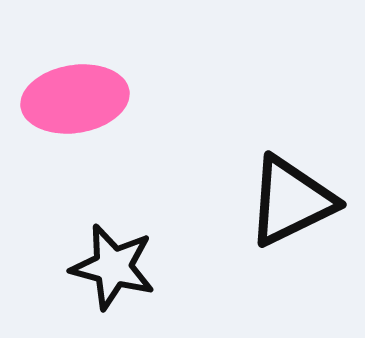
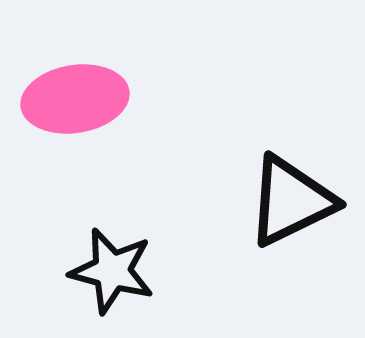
black star: moved 1 px left, 4 px down
